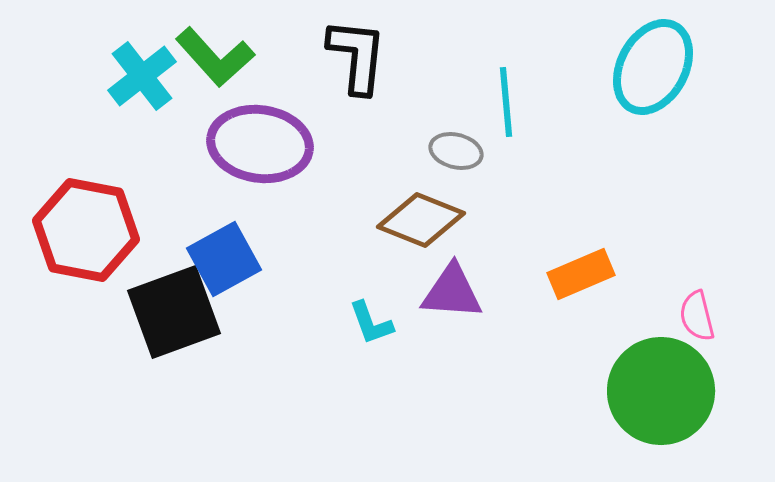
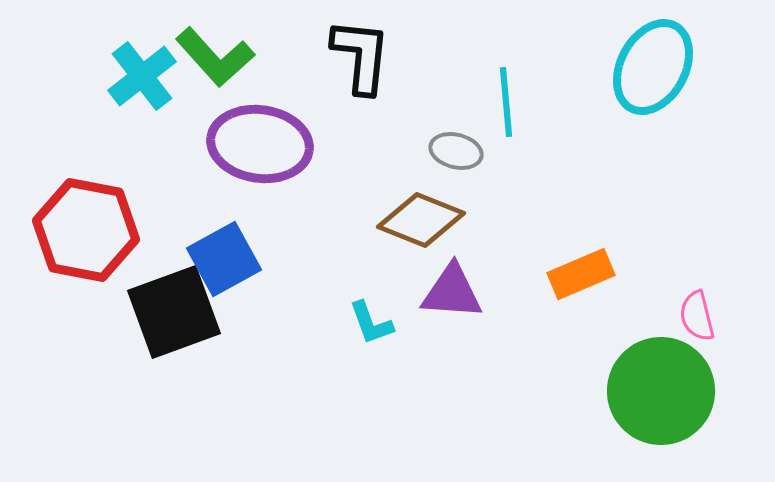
black L-shape: moved 4 px right
